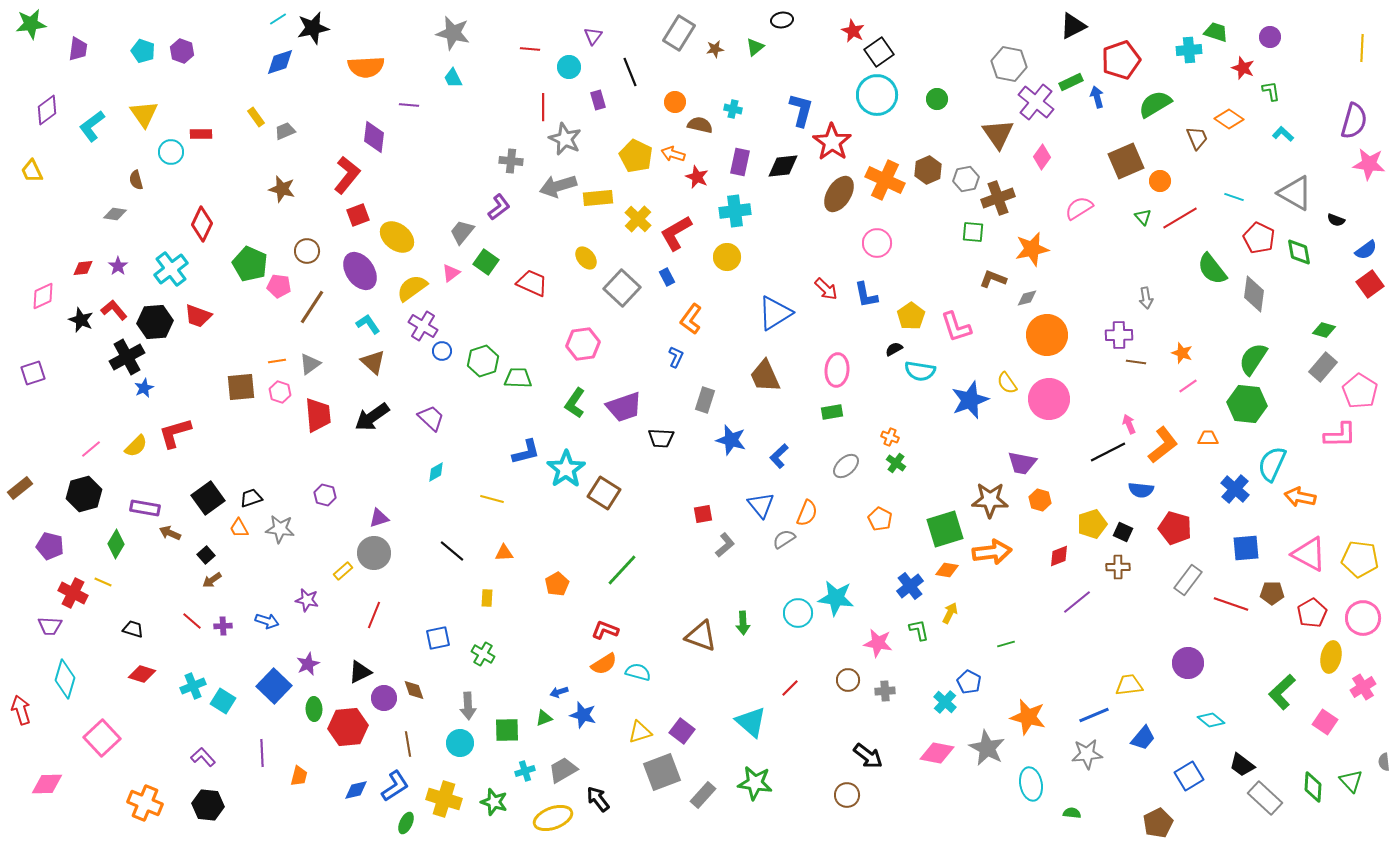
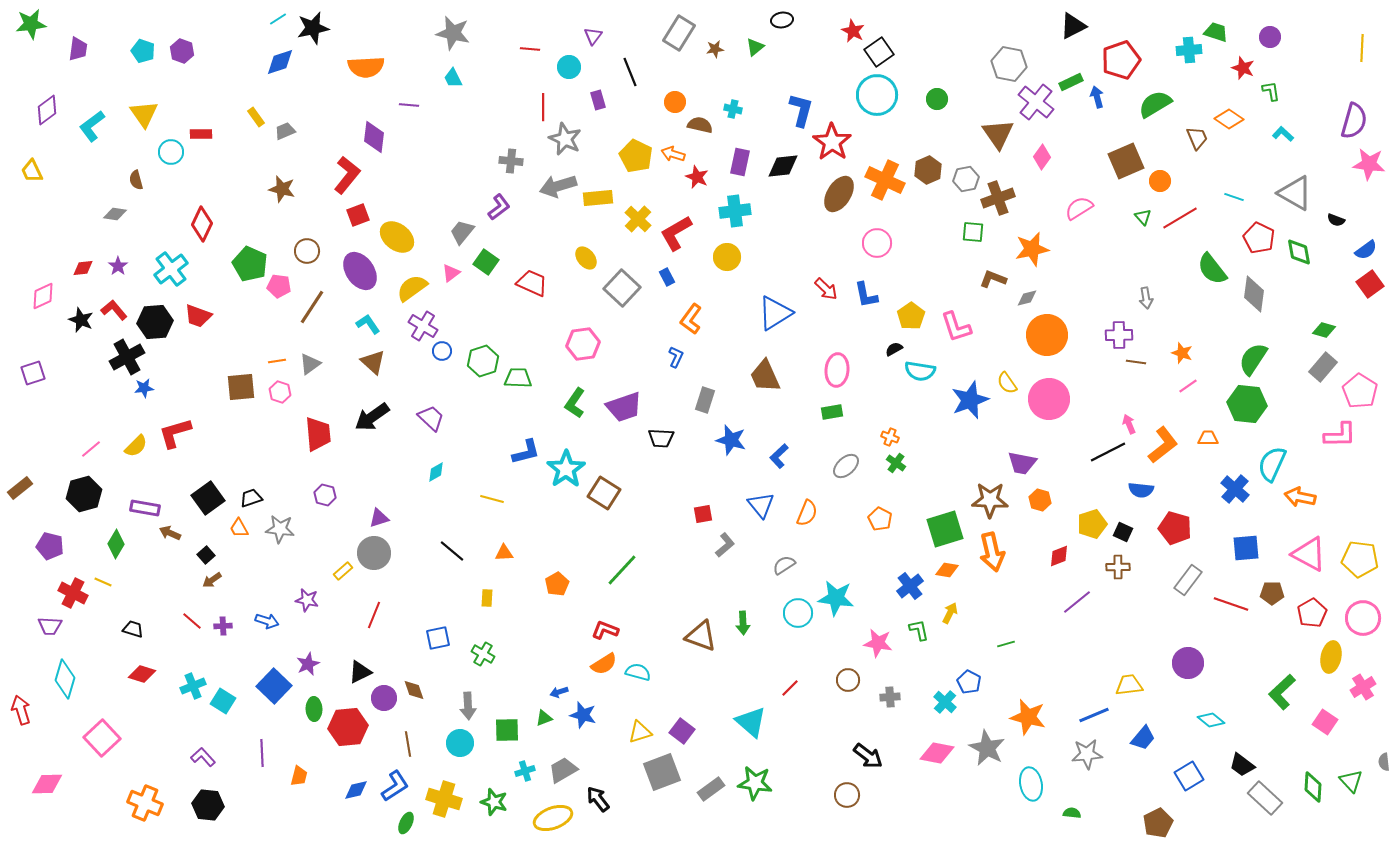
blue star at (144, 388): rotated 18 degrees clockwise
red trapezoid at (318, 415): moved 19 px down
gray semicircle at (784, 539): moved 26 px down
orange arrow at (992, 552): rotated 84 degrees clockwise
gray cross at (885, 691): moved 5 px right, 6 px down
gray rectangle at (703, 795): moved 8 px right, 6 px up; rotated 12 degrees clockwise
